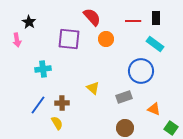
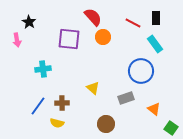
red semicircle: moved 1 px right
red line: moved 2 px down; rotated 28 degrees clockwise
orange circle: moved 3 px left, 2 px up
cyan rectangle: rotated 18 degrees clockwise
gray rectangle: moved 2 px right, 1 px down
blue line: moved 1 px down
orange triangle: rotated 16 degrees clockwise
yellow semicircle: rotated 136 degrees clockwise
brown circle: moved 19 px left, 4 px up
